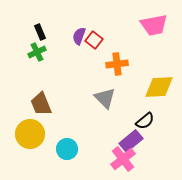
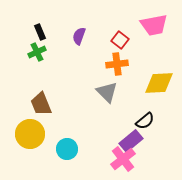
red square: moved 26 px right
yellow diamond: moved 4 px up
gray triangle: moved 2 px right, 6 px up
